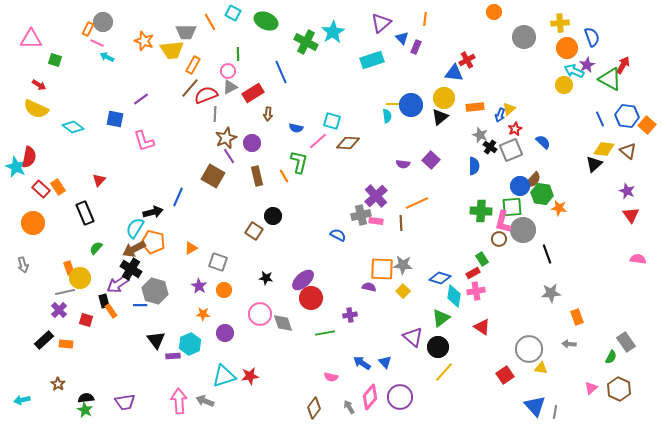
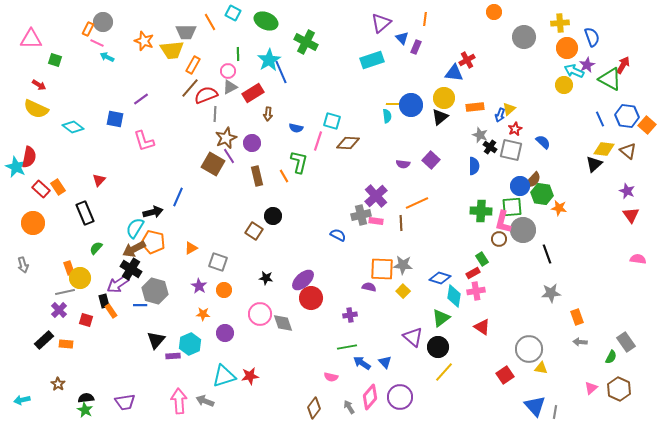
cyan star at (333, 32): moved 64 px left, 28 px down
pink line at (318, 141): rotated 30 degrees counterclockwise
gray square at (511, 150): rotated 35 degrees clockwise
brown square at (213, 176): moved 12 px up
green line at (325, 333): moved 22 px right, 14 px down
black triangle at (156, 340): rotated 18 degrees clockwise
gray arrow at (569, 344): moved 11 px right, 2 px up
